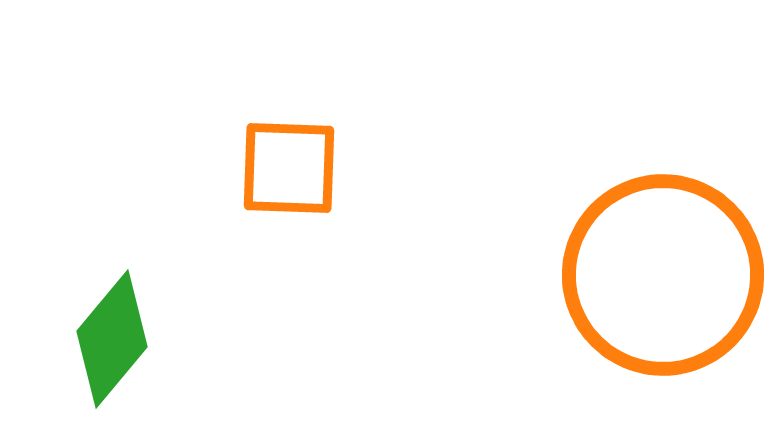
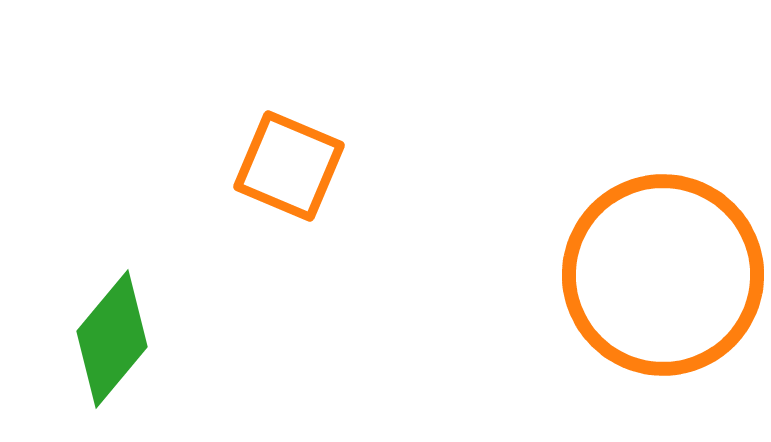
orange square: moved 2 px up; rotated 21 degrees clockwise
